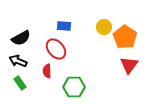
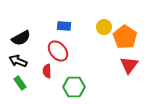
red ellipse: moved 2 px right, 2 px down
